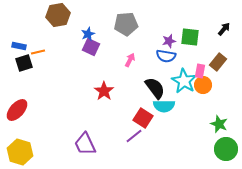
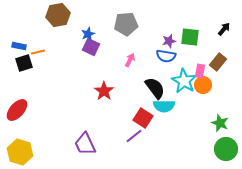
green star: moved 1 px right, 1 px up
